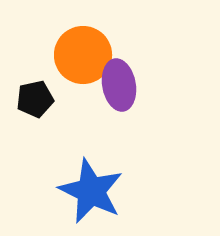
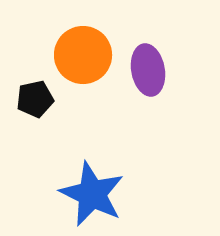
purple ellipse: moved 29 px right, 15 px up
blue star: moved 1 px right, 3 px down
